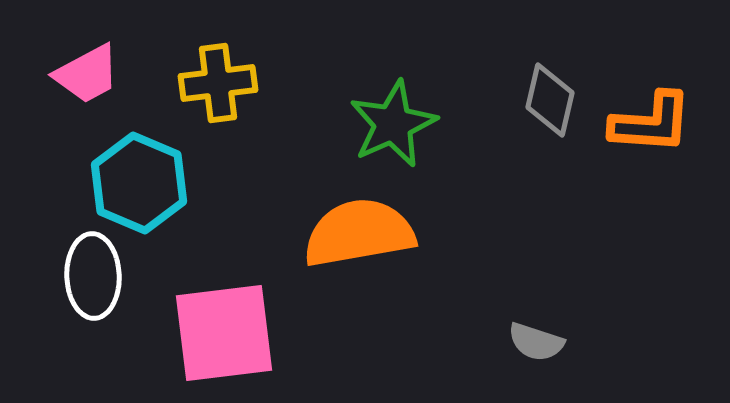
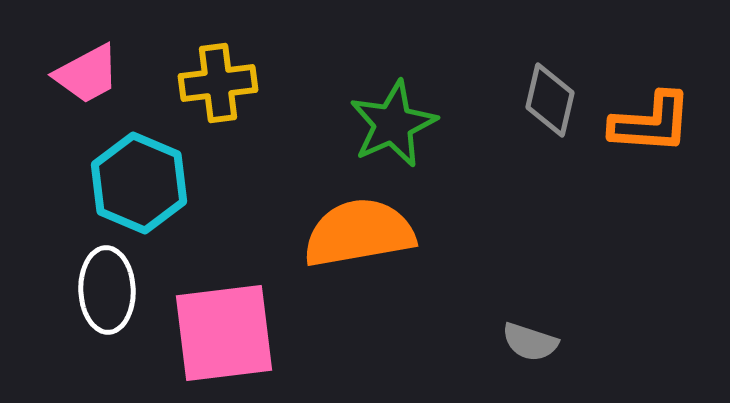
white ellipse: moved 14 px right, 14 px down
gray semicircle: moved 6 px left
